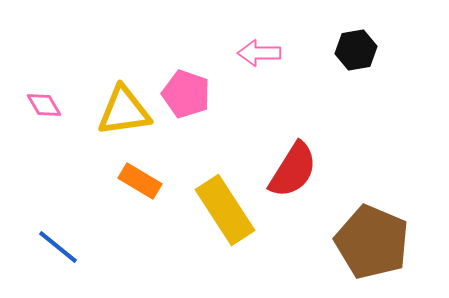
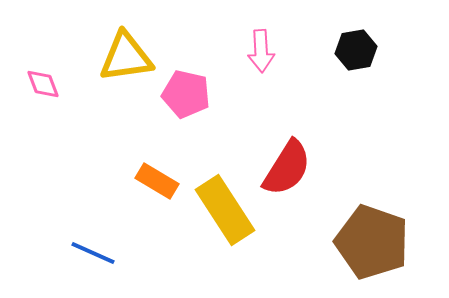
pink arrow: moved 2 px right, 2 px up; rotated 93 degrees counterclockwise
pink pentagon: rotated 6 degrees counterclockwise
pink diamond: moved 1 px left, 21 px up; rotated 9 degrees clockwise
yellow triangle: moved 2 px right, 54 px up
red semicircle: moved 6 px left, 2 px up
orange rectangle: moved 17 px right
brown pentagon: rotated 4 degrees counterclockwise
blue line: moved 35 px right, 6 px down; rotated 15 degrees counterclockwise
